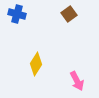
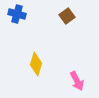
brown square: moved 2 px left, 2 px down
yellow diamond: rotated 15 degrees counterclockwise
